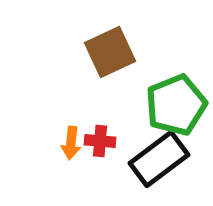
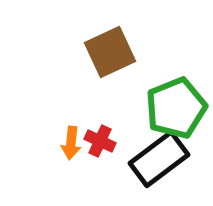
green pentagon: moved 3 px down
red cross: rotated 20 degrees clockwise
